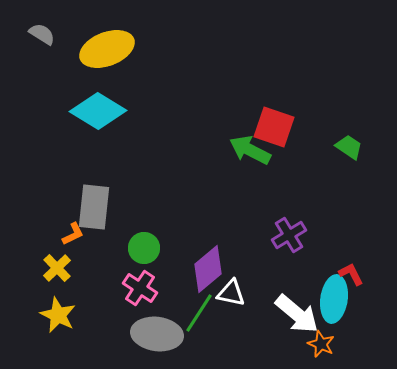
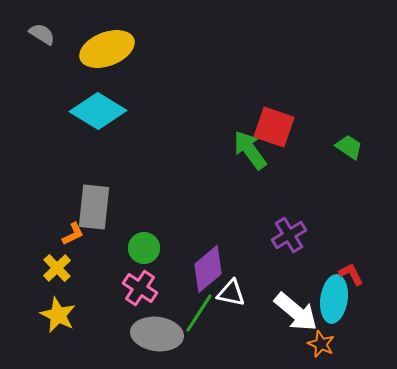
green arrow: rotated 27 degrees clockwise
white arrow: moved 1 px left, 2 px up
